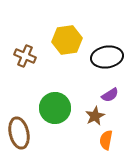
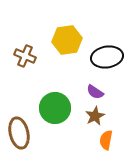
purple semicircle: moved 15 px left, 3 px up; rotated 66 degrees clockwise
